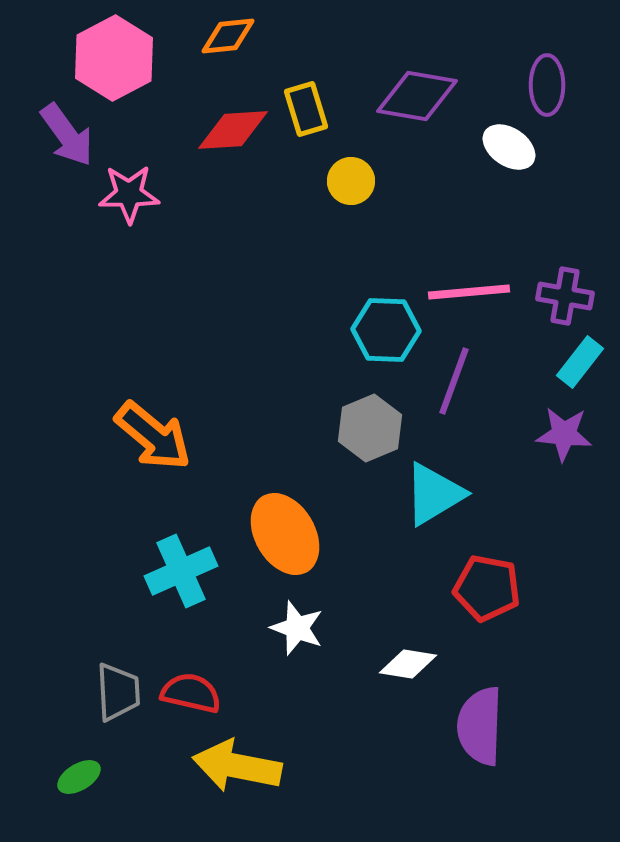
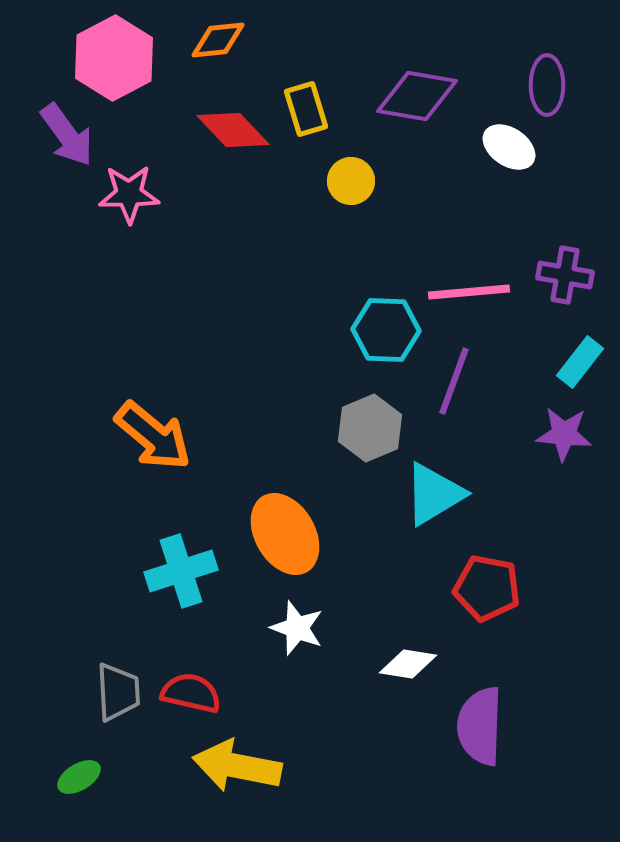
orange diamond: moved 10 px left, 4 px down
red diamond: rotated 50 degrees clockwise
purple cross: moved 21 px up
cyan cross: rotated 6 degrees clockwise
